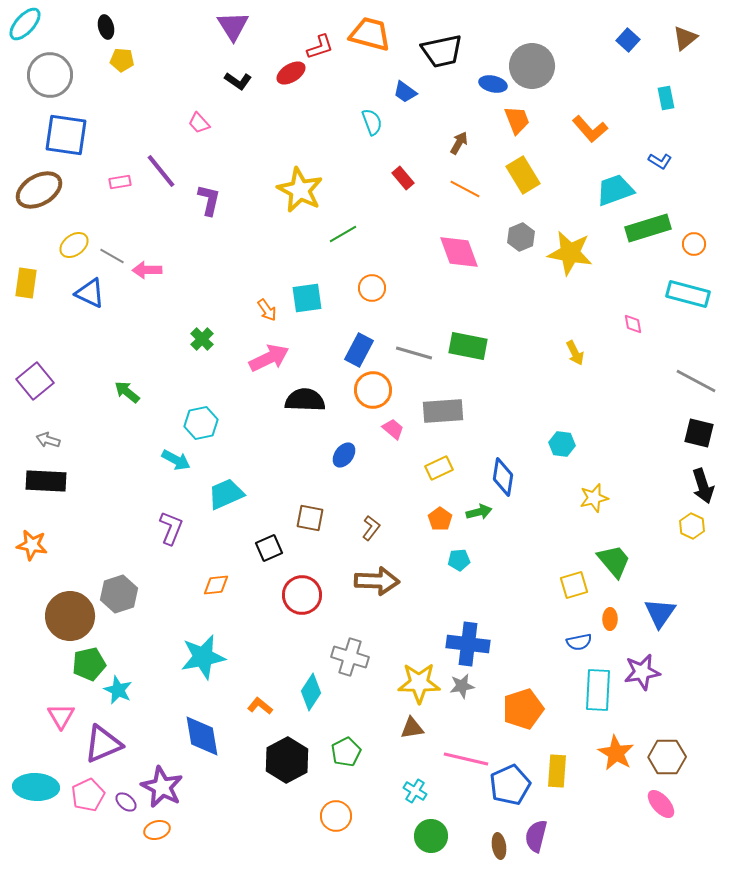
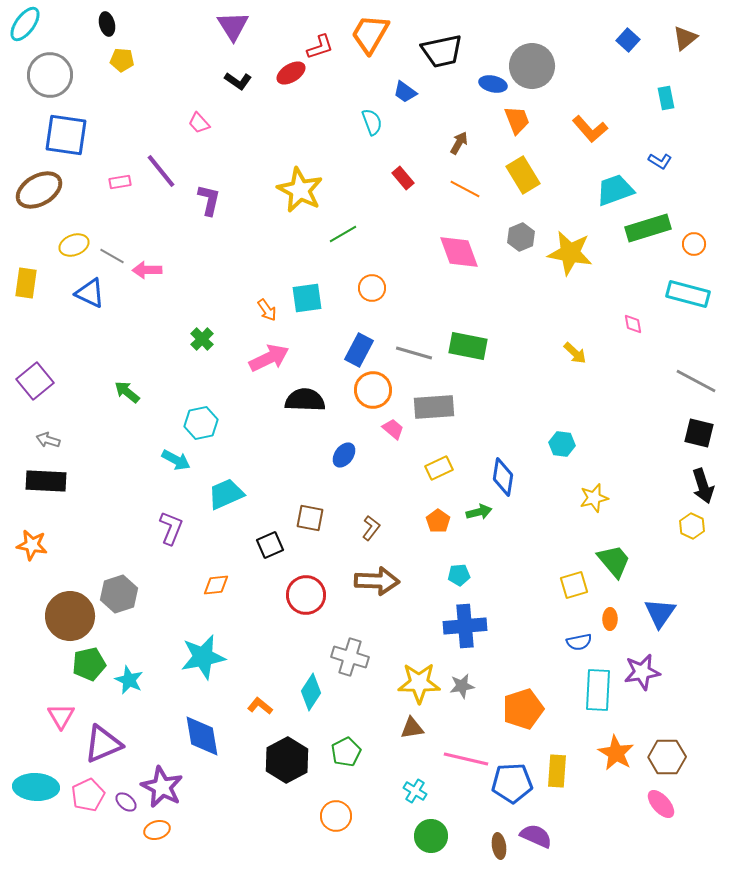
cyan ellipse at (25, 24): rotated 6 degrees counterclockwise
black ellipse at (106, 27): moved 1 px right, 3 px up
orange trapezoid at (370, 34): rotated 75 degrees counterclockwise
yellow ellipse at (74, 245): rotated 16 degrees clockwise
yellow arrow at (575, 353): rotated 20 degrees counterclockwise
gray rectangle at (443, 411): moved 9 px left, 4 px up
orange pentagon at (440, 519): moved 2 px left, 2 px down
black square at (269, 548): moved 1 px right, 3 px up
cyan pentagon at (459, 560): moved 15 px down
red circle at (302, 595): moved 4 px right
blue cross at (468, 644): moved 3 px left, 18 px up; rotated 12 degrees counterclockwise
cyan star at (118, 690): moved 11 px right, 10 px up
blue pentagon at (510, 785): moved 2 px right, 2 px up; rotated 21 degrees clockwise
purple semicircle at (536, 836): rotated 100 degrees clockwise
